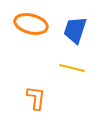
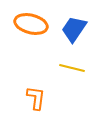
blue trapezoid: moved 1 px left, 1 px up; rotated 16 degrees clockwise
